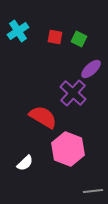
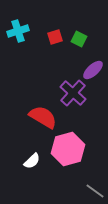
cyan cross: rotated 15 degrees clockwise
red square: rotated 28 degrees counterclockwise
purple ellipse: moved 2 px right, 1 px down
pink hexagon: rotated 24 degrees clockwise
white semicircle: moved 7 px right, 2 px up
gray line: moved 2 px right; rotated 42 degrees clockwise
